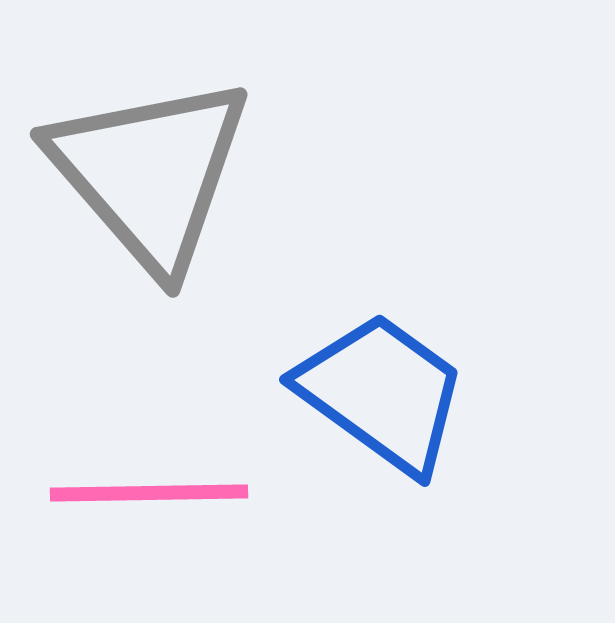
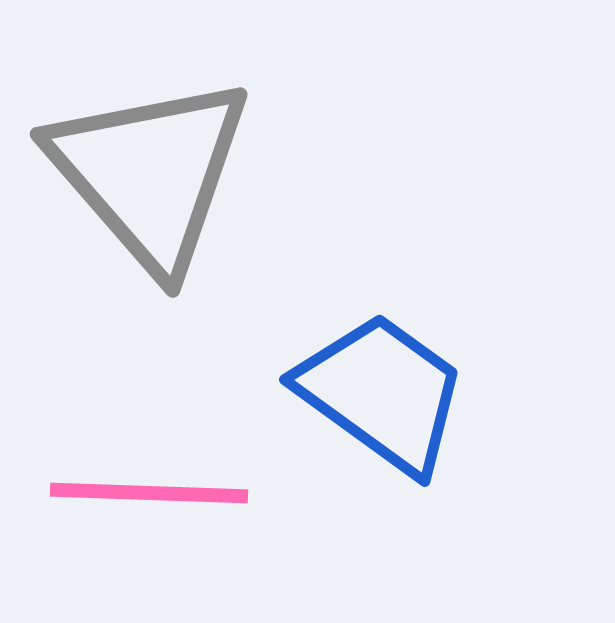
pink line: rotated 3 degrees clockwise
